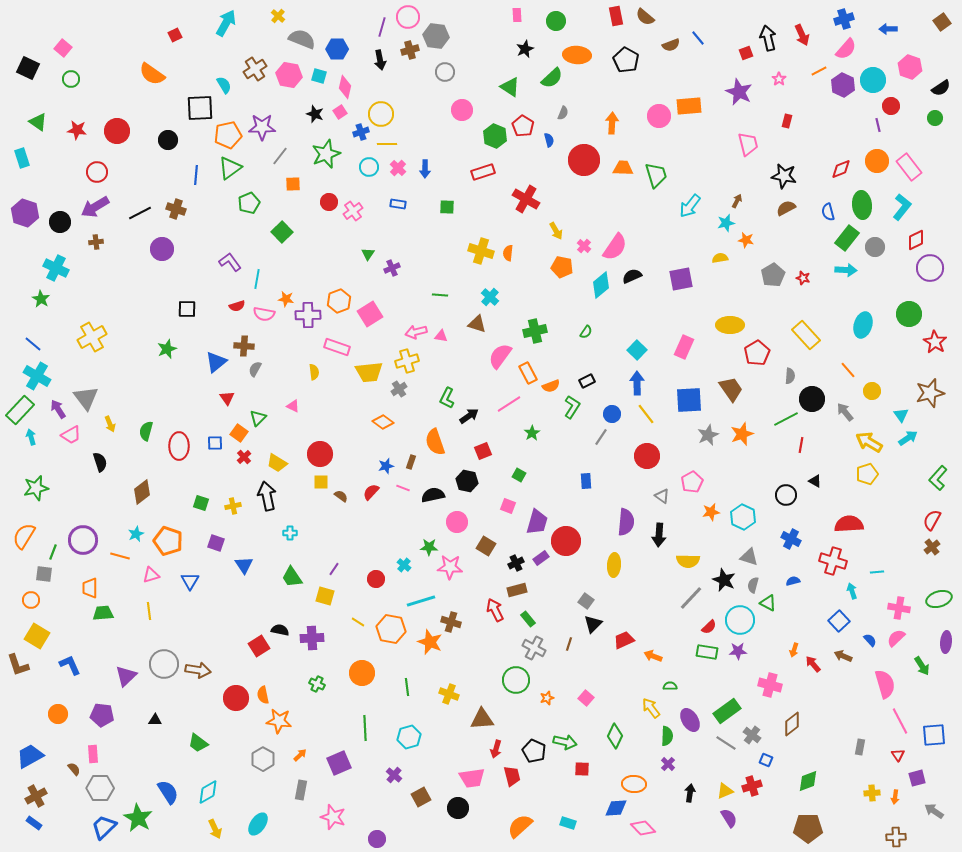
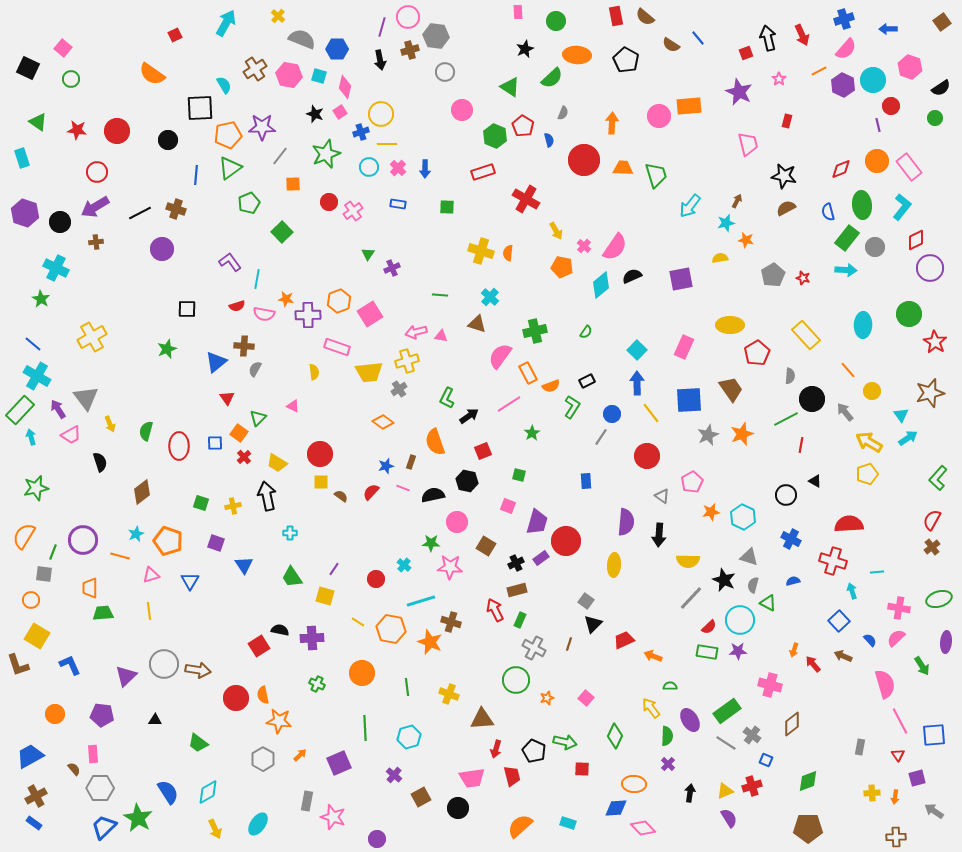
pink rectangle at (517, 15): moved 1 px right, 3 px up
brown semicircle at (671, 45): rotated 54 degrees clockwise
cyan ellipse at (863, 325): rotated 15 degrees counterclockwise
yellow line at (646, 414): moved 5 px right, 1 px up
green square at (519, 475): rotated 16 degrees counterclockwise
green star at (429, 547): moved 2 px right, 4 px up
green rectangle at (528, 619): moved 8 px left, 1 px down; rotated 63 degrees clockwise
orange circle at (58, 714): moved 3 px left
gray rectangle at (301, 790): moved 6 px right, 11 px down
